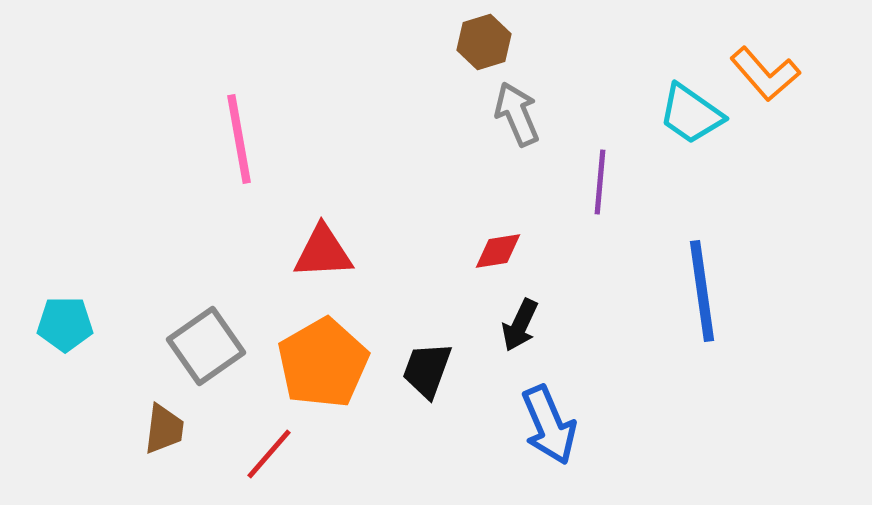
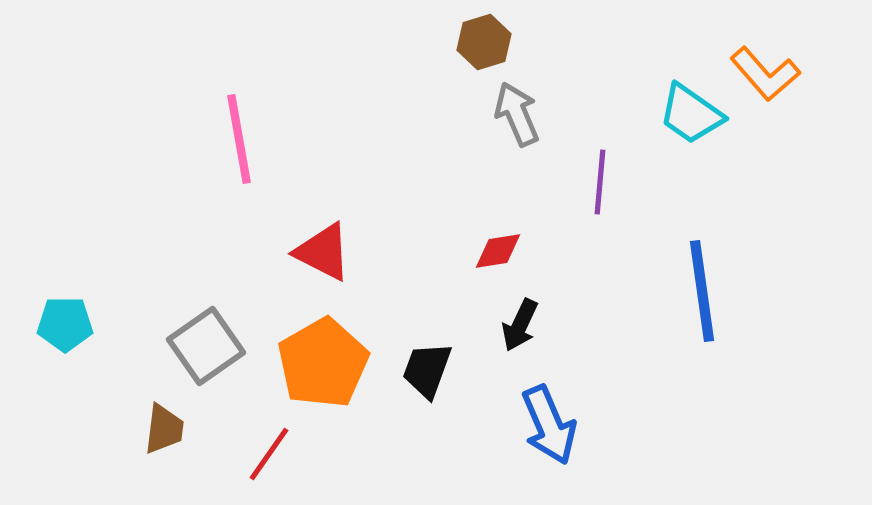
red triangle: rotated 30 degrees clockwise
red line: rotated 6 degrees counterclockwise
